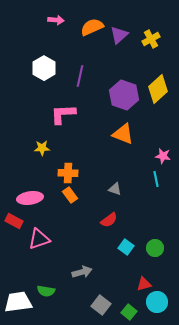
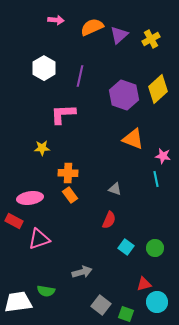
orange triangle: moved 10 px right, 5 px down
red semicircle: rotated 30 degrees counterclockwise
green square: moved 3 px left, 2 px down; rotated 21 degrees counterclockwise
